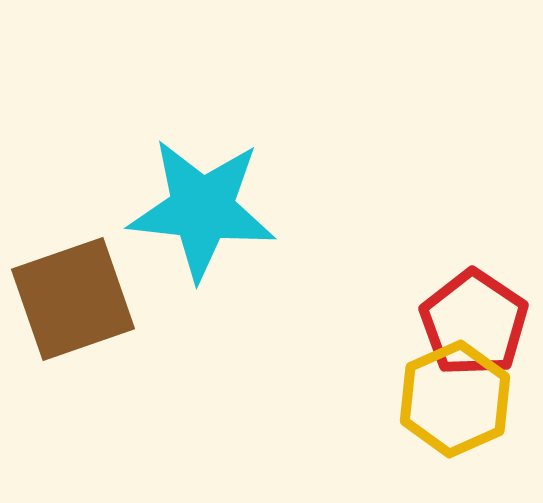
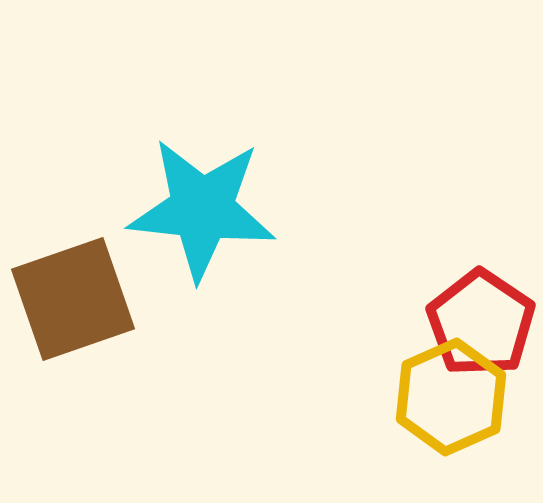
red pentagon: moved 7 px right
yellow hexagon: moved 4 px left, 2 px up
